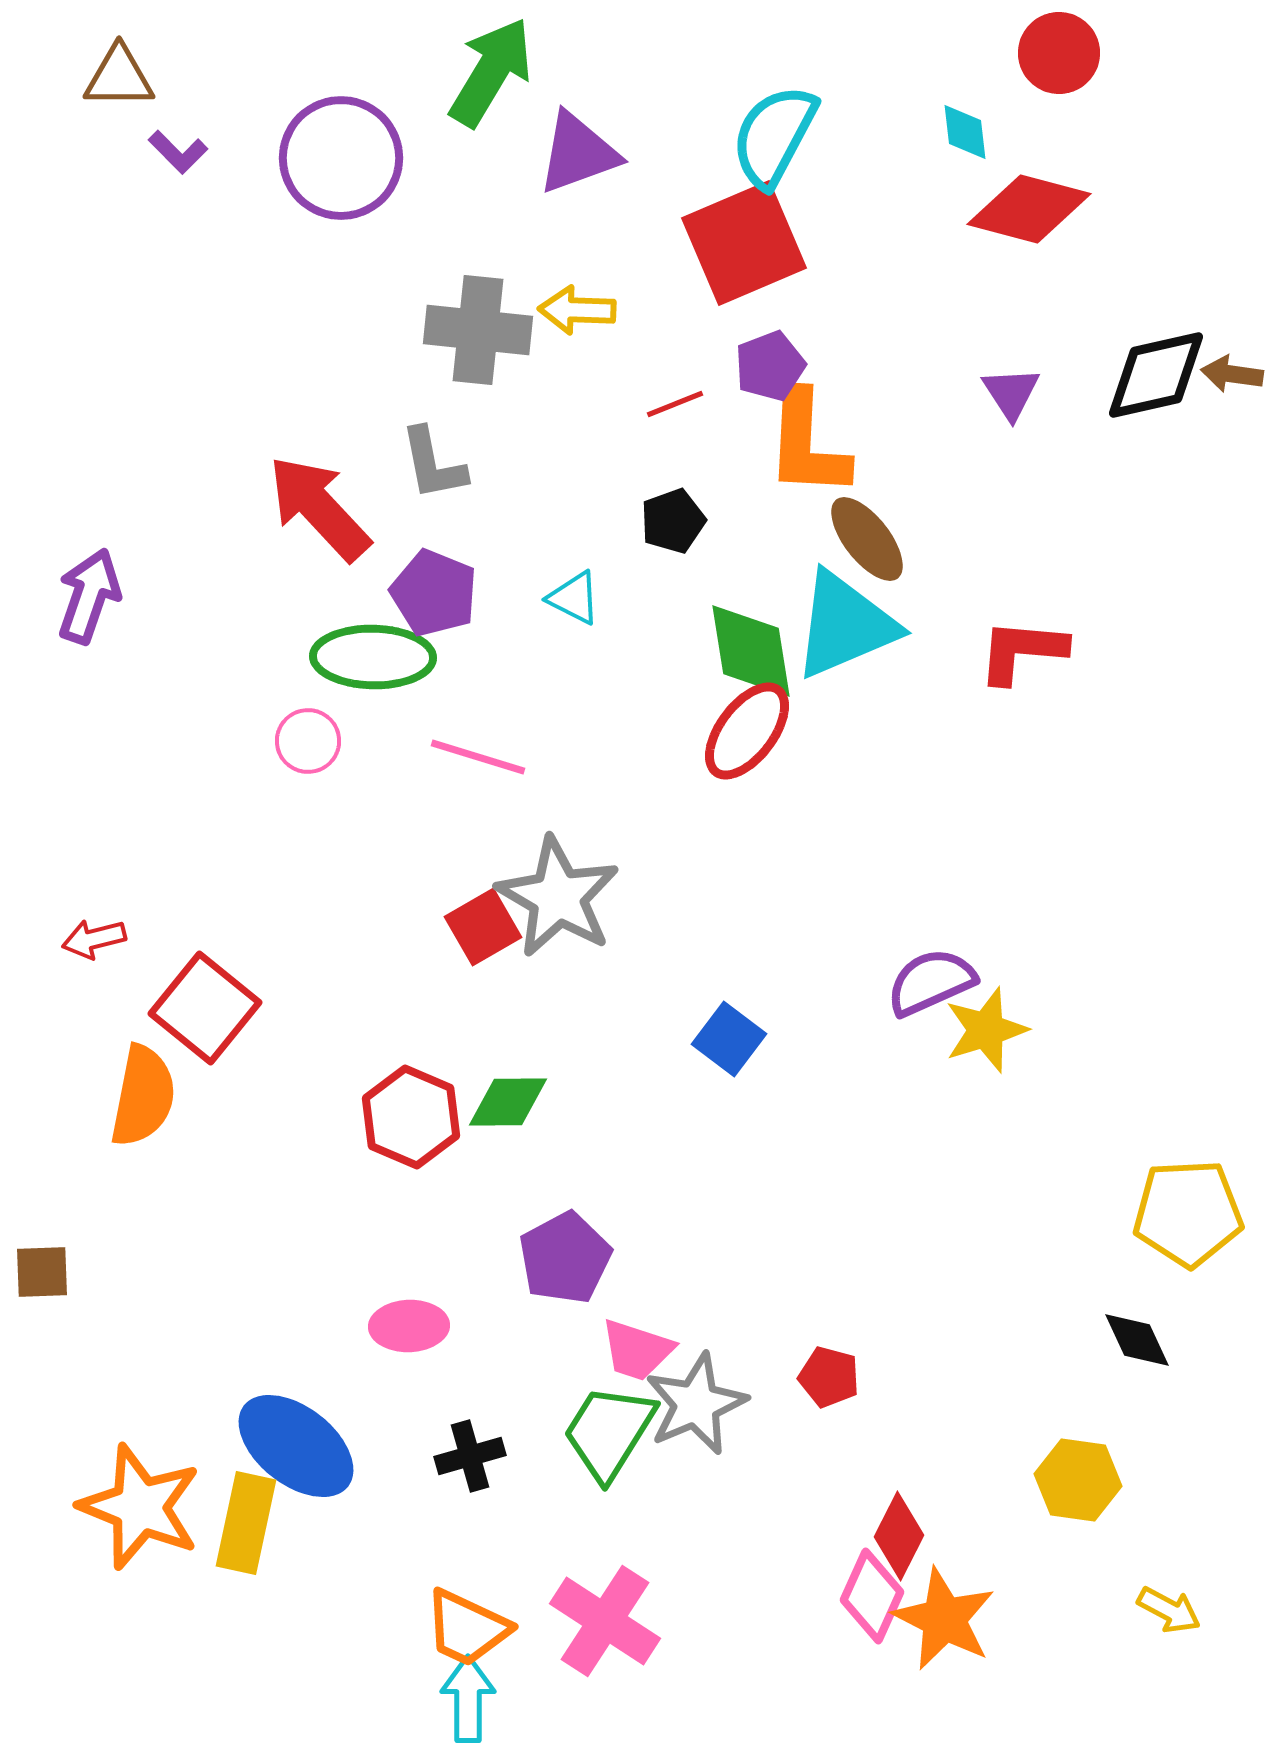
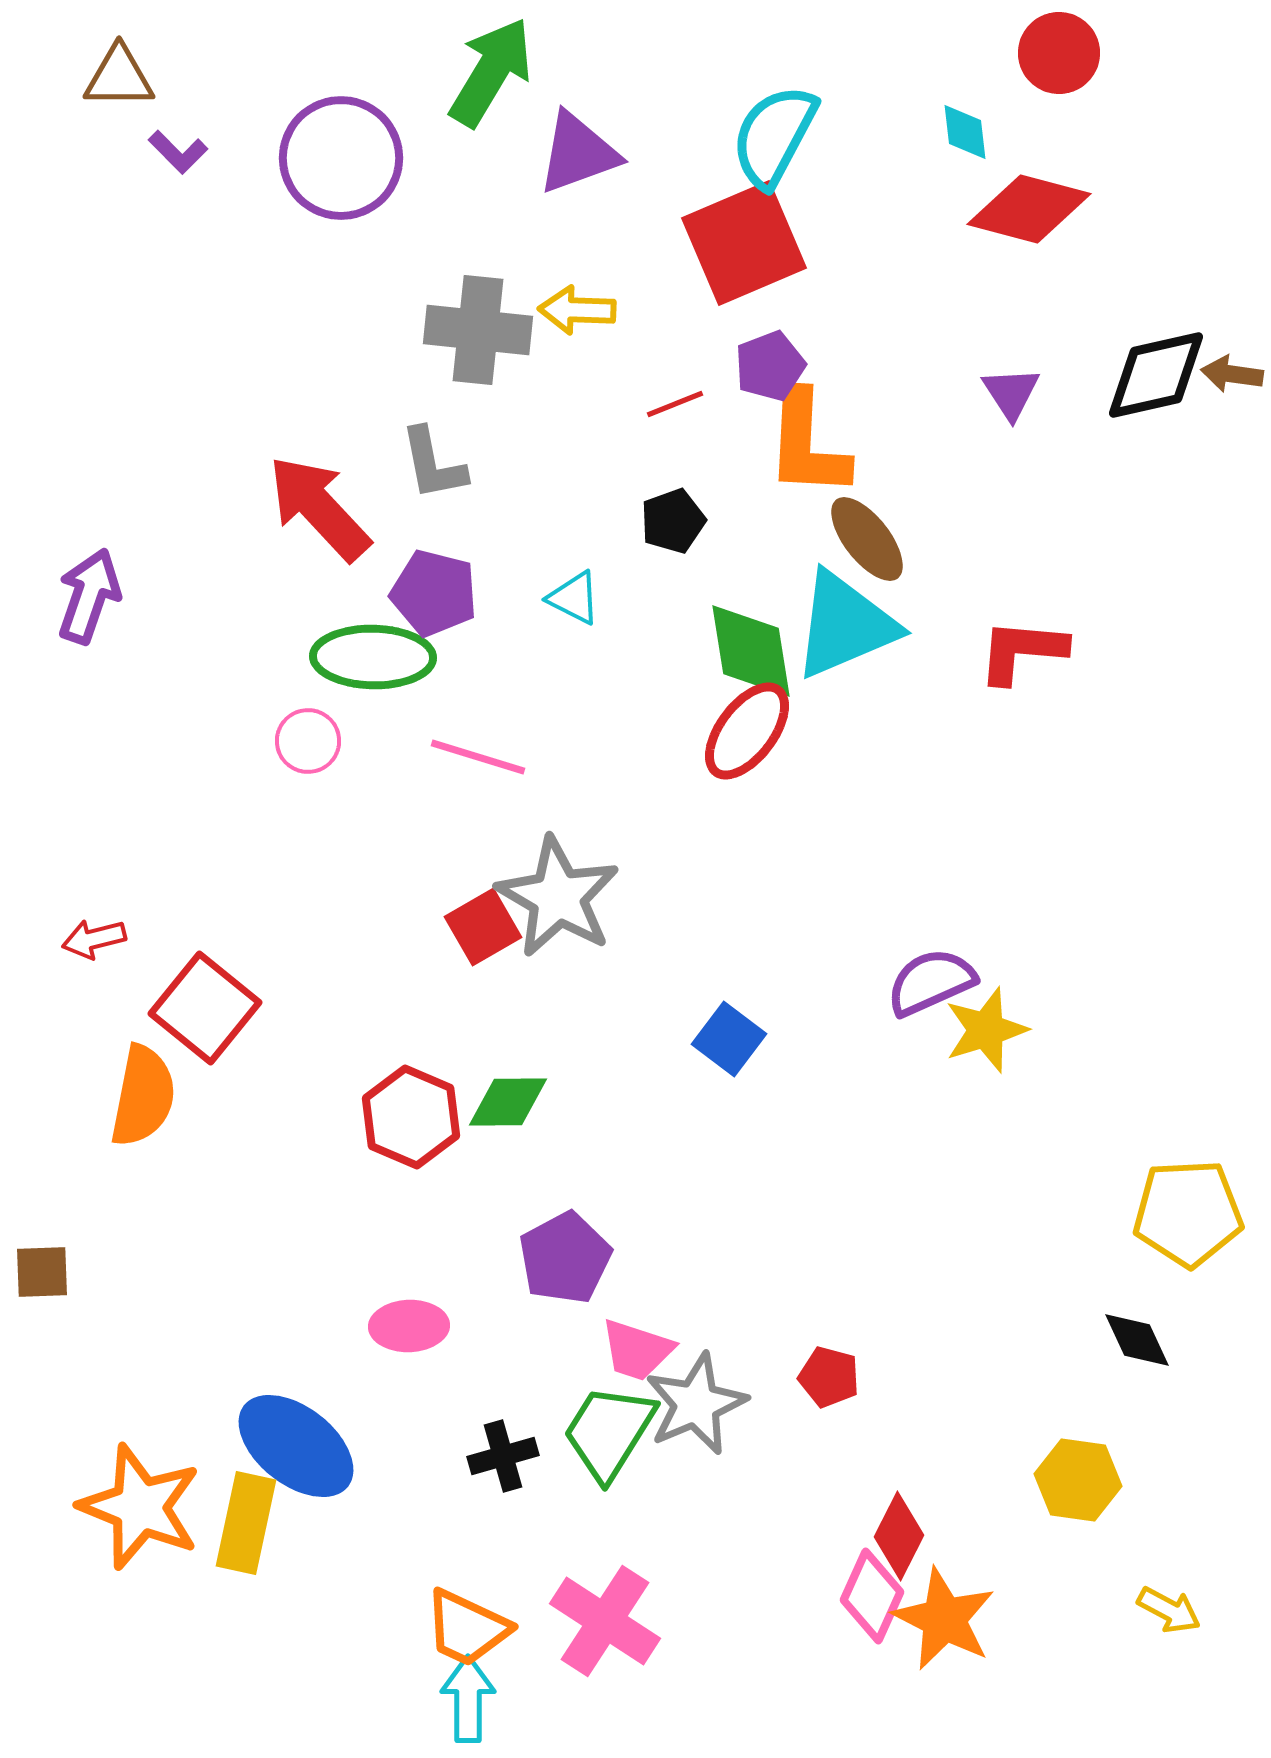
purple pentagon at (434, 593): rotated 8 degrees counterclockwise
black cross at (470, 1456): moved 33 px right
